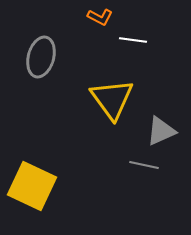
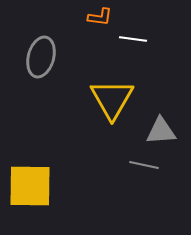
orange L-shape: rotated 20 degrees counterclockwise
white line: moved 1 px up
yellow triangle: rotated 6 degrees clockwise
gray triangle: rotated 20 degrees clockwise
yellow square: moved 2 px left; rotated 24 degrees counterclockwise
